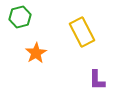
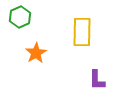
green hexagon: rotated 10 degrees counterclockwise
yellow rectangle: rotated 28 degrees clockwise
